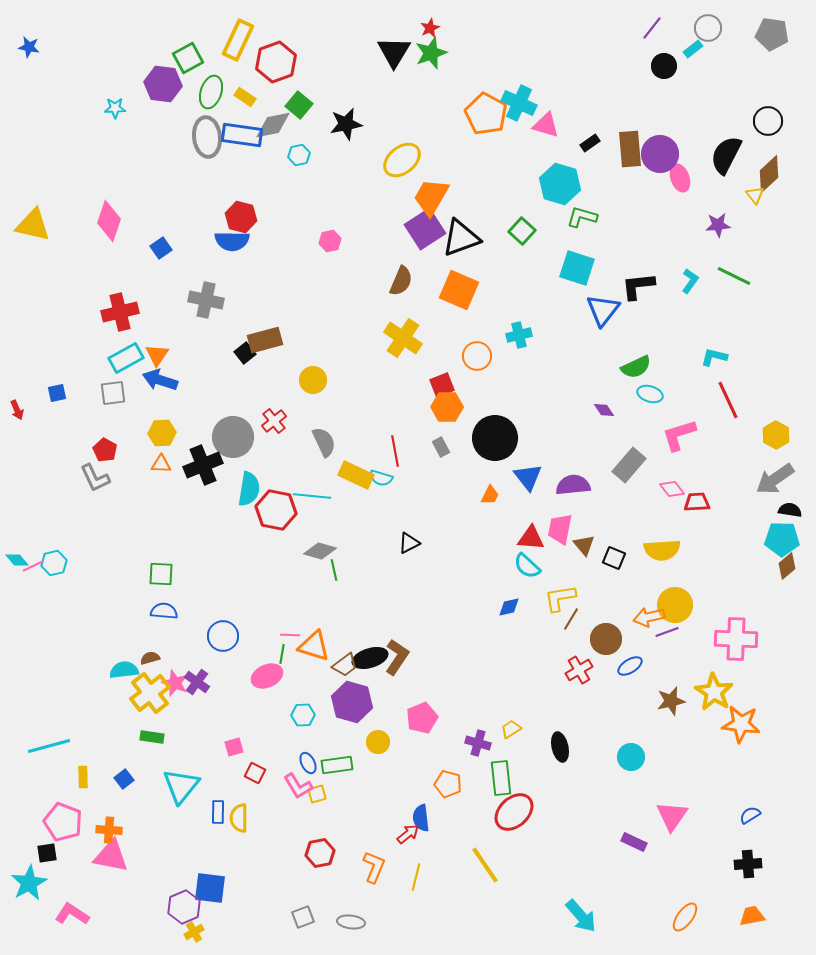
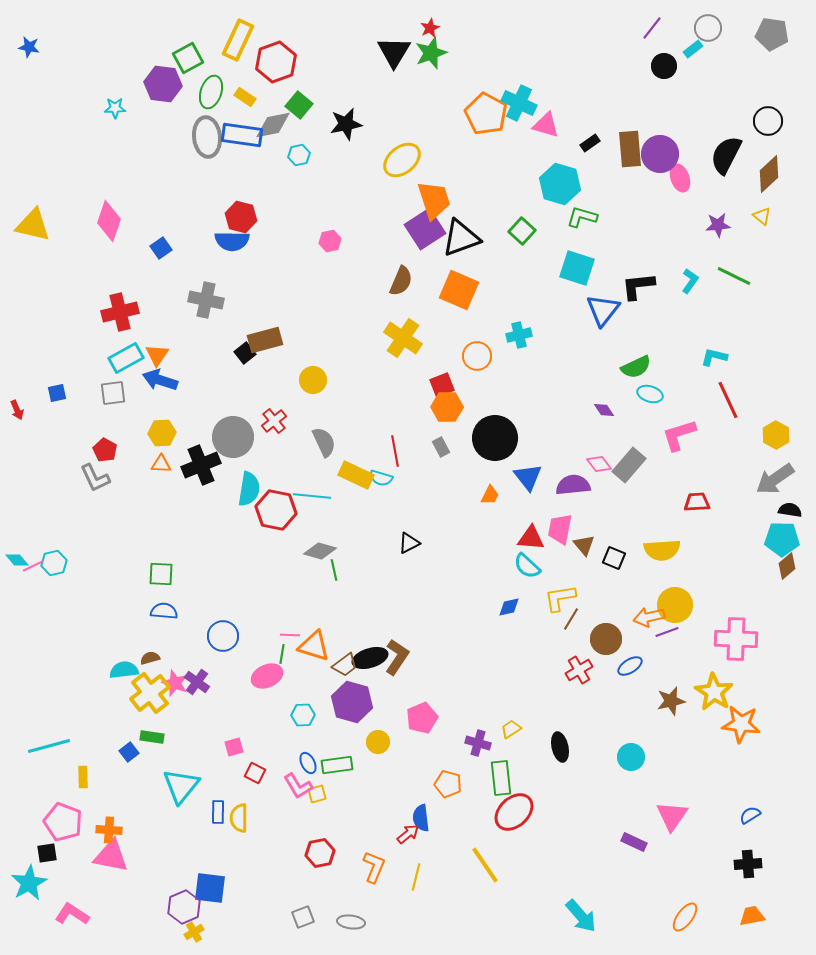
yellow triangle at (755, 195): moved 7 px right, 21 px down; rotated 12 degrees counterclockwise
orange trapezoid at (431, 197): moved 3 px right, 3 px down; rotated 132 degrees clockwise
black cross at (203, 465): moved 2 px left
pink diamond at (672, 489): moved 73 px left, 25 px up
blue square at (124, 779): moved 5 px right, 27 px up
